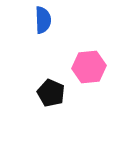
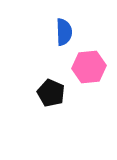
blue semicircle: moved 21 px right, 12 px down
